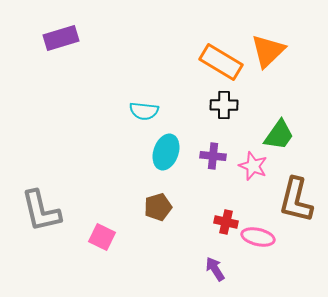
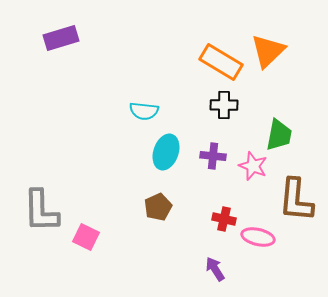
green trapezoid: rotated 24 degrees counterclockwise
brown L-shape: rotated 9 degrees counterclockwise
brown pentagon: rotated 8 degrees counterclockwise
gray L-shape: rotated 12 degrees clockwise
red cross: moved 2 px left, 3 px up
pink square: moved 16 px left
